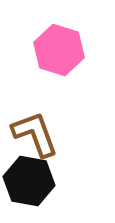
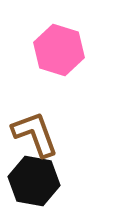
black hexagon: moved 5 px right
